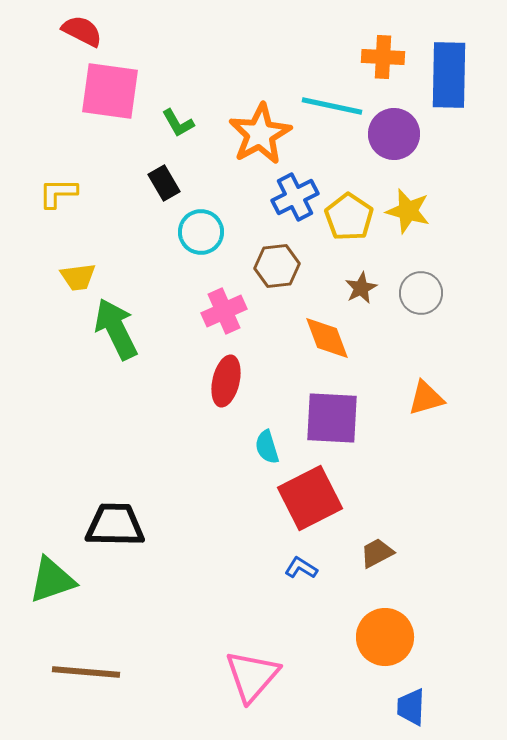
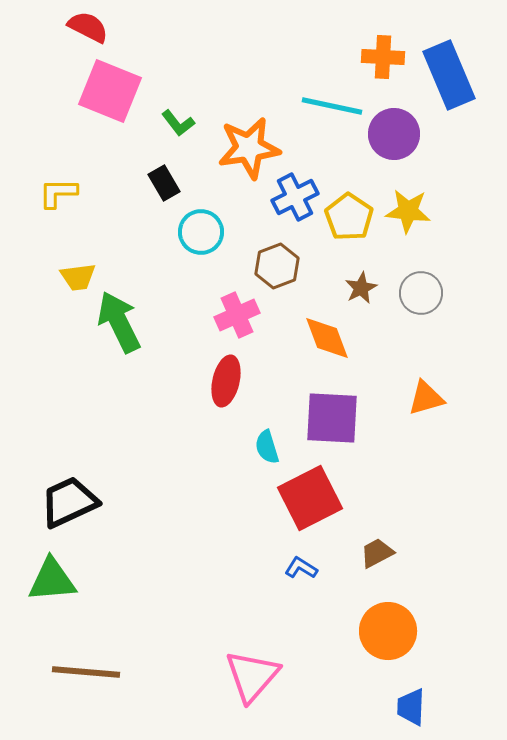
red semicircle: moved 6 px right, 4 px up
blue rectangle: rotated 24 degrees counterclockwise
pink square: rotated 14 degrees clockwise
green L-shape: rotated 8 degrees counterclockwise
orange star: moved 11 px left, 14 px down; rotated 20 degrees clockwise
yellow star: rotated 9 degrees counterclockwise
brown hexagon: rotated 15 degrees counterclockwise
pink cross: moved 13 px right, 4 px down
green arrow: moved 3 px right, 7 px up
black trapezoid: moved 46 px left, 23 px up; rotated 26 degrees counterclockwise
green triangle: rotated 14 degrees clockwise
orange circle: moved 3 px right, 6 px up
